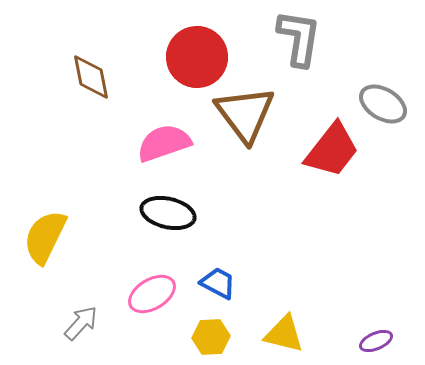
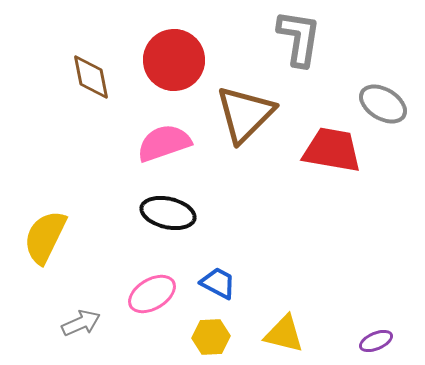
red circle: moved 23 px left, 3 px down
brown triangle: rotated 22 degrees clockwise
red trapezoid: rotated 118 degrees counterclockwise
gray arrow: rotated 24 degrees clockwise
